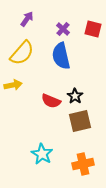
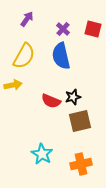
yellow semicircle: moved 2 px right, 3 px down; rotated 12 degrees counterclockwise
black star: moved 2 px left, 1 px down; rotated 21 degrees clockwise
orange cross: moved 2 px left
